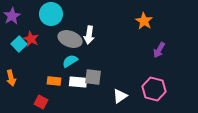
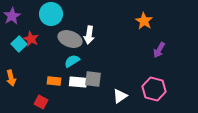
cyan semicircle: moved 2 px right
gray square: moved 2 px down
